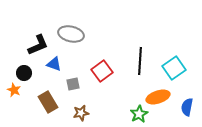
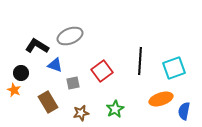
gray ellipse: moved 1 px left, 2 px down; rotated 35 degrees counterclockwise
black L-shape: moved 1 px left, 1 px down; rotated 125 degrees counterclockwise
blue triangle: moved 1 px right, 1 px down
cyan square: rotated 15 degrees clockwise
black circle: moved 3 px left
gray square: moved 1 px up
orange ellipse: moved 3 px right, 2 px down
blue semicircle: moved 3 px left, 4 px down
green star: moved 24 px left, 5 px up
